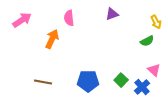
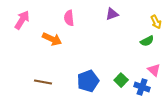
pink arrow: rotated 24 degrees counterclockwise
orange arrow: rotated 90 degrees clockwise
blue pentagon: rotated 20 degrees counterclockwise
blue cross: rotated 28 degrees counterclockwise
